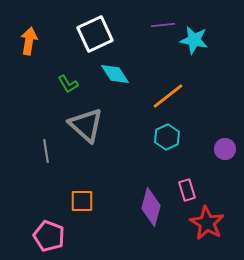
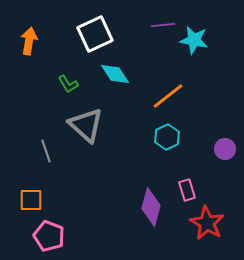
gray line: rotated 10 degrees counterclockwise
orange square: moved 51 px left, 1 px up
